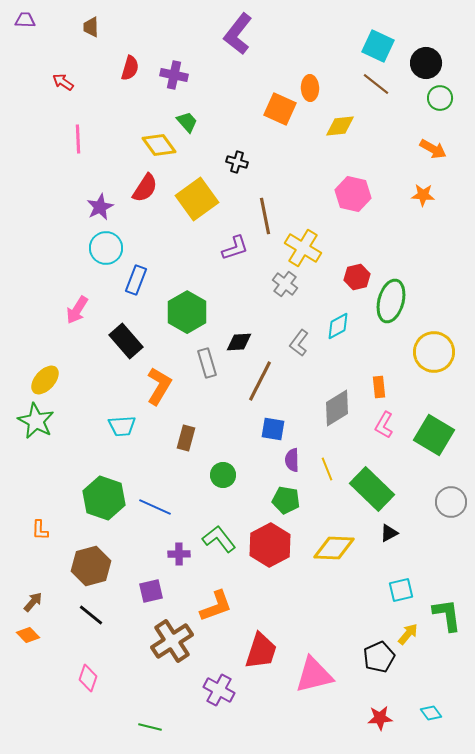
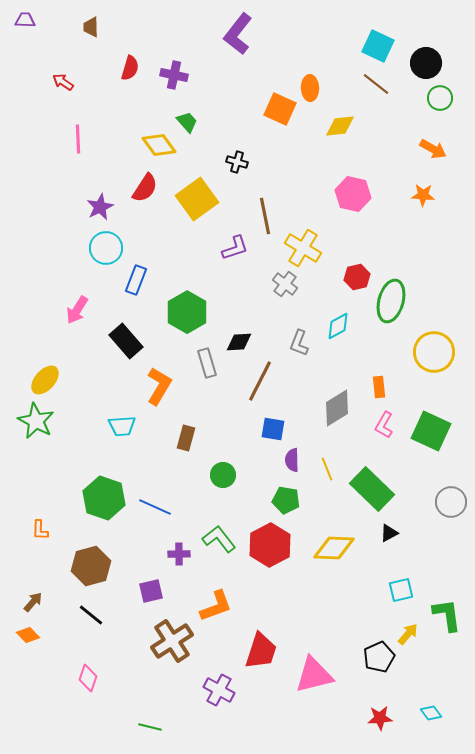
gray L-shape at (299, 343): rotated 16 degrees counterclockwise
green square at (434, 435): moved 3 px left, 4 px up; rotated 6 degrees counterclockwise
